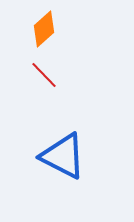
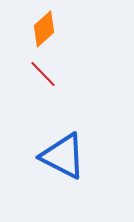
red line: moved 1 px left, 1 px up
